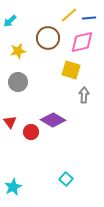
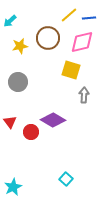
yellow star: moved 2 px right, 5 px up
